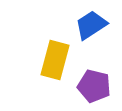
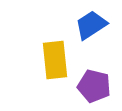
yellow rectangle: rotated 21 degrees counterclockwise
